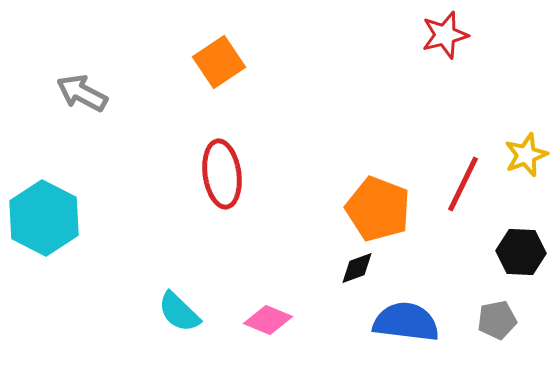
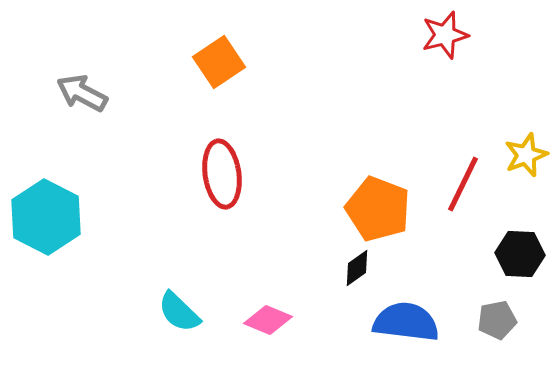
cyan hexagon: moved 2 px right, 1 px up
black hexagon: moved 1 px left, 2 px down
black diamond: rotated 15 degrees counterclockwise
